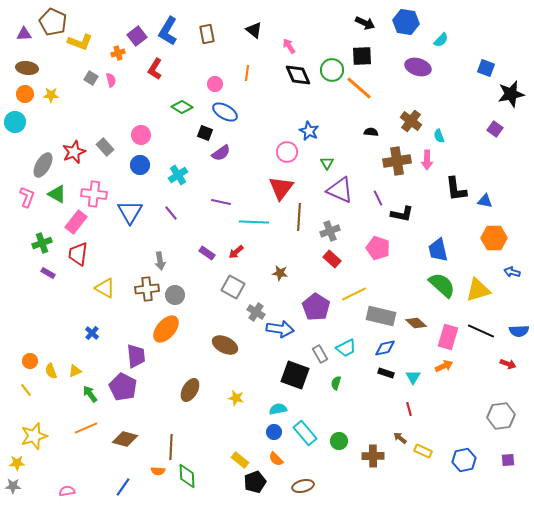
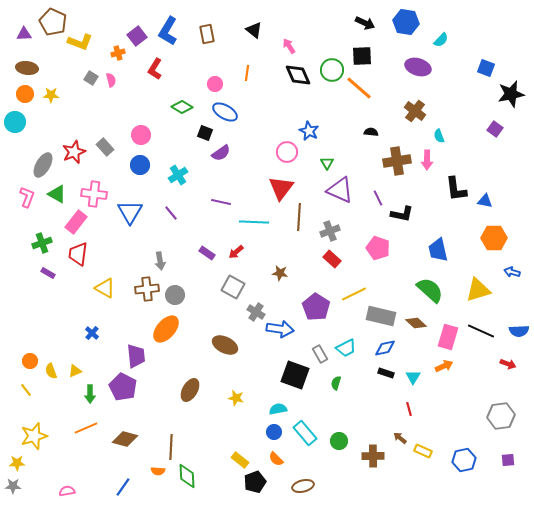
brown cross at (411, 121): moved 4 px right, 10 px up
green semicircle at (442, 285): moved 12 px left, 5 px down
green arrow at (90, 394): rotated 144 degrees counterclockwise
